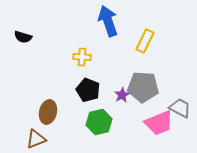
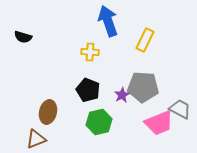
yellow rectangle: moved 1 px up
yellow cross: moved 8 px right, 5 px up
gray trapezoid: moved 1 px down
